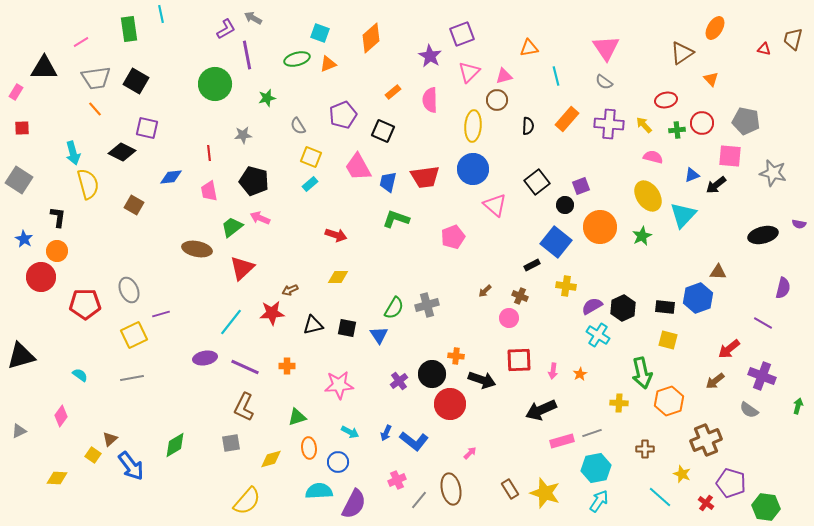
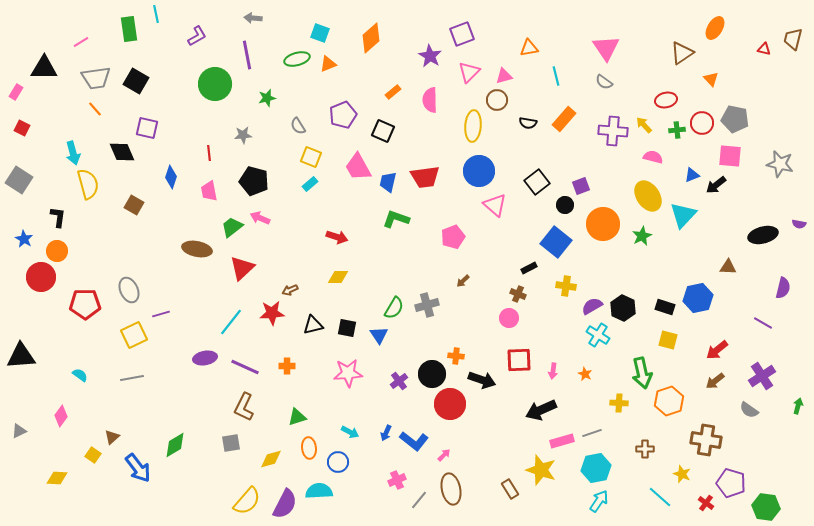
cyan line at (161, 14): moved 5 px left
gray arrow at (253, 18): rotated 24 degrees counterclockwise
purple L-shape at (226, 29): moved 29 px left, 7 px down
orange rectangle at (567, 119): moved 3 px left
gray pentagon at (746, 121): moved 11 px left, 2 px up
purple cross at (609, 124): moved 4 px right, 7 px down
black semicircle at (528, 126): moved 3 px up; rotated 96 degrees clockwise
red square at (22, 128): rotated 28 degrees clockwise
black diamond at (122, 152): rotated 40 degrees clockwise
blue circle at (473, 169): moved 6 px right, 2 px down
gray star at (773, 173): moved 7 px right, 9 px up
blue diamond at (171, 177): rotated 65 degrees counterclockwise
orange circle at (600, 227): moved 3 px right, 3 px up
red arrow at (336, 235): moved 1 px right, 2 px down
black rectangle at (532, 265): moved 3 px left, 3 px down
brown triangle at (718, 272): moved 10 px right, 5 px up
brown arrow at (485, 291): moved 22 px left, 10 px up
brown cross at (520, 296): moved 2 px left, 2 px up
blue hexagon at (698, 298): rotated 8 degrees clockwise
black rectangle at (665, 307): rotated 12 degrees clockwise
black hexagon at (623, 308): rotated 10 degrees counterclockwise
red arrow at (729, 349): moved 12 px left, 1 px down
black triangle at (21, 356): rotated 12 degrees clockwise
orange star at (580, 374): moved 5 px right; rotated 16 degrees counterclockwise
purple cross at (762, 376): rotated 36 degrees clockwise
pink star at (339, 385): moved 9 px right, 12 px up
brown triangle at (110, 439): moved 2 px right, 2 px up
brown cross at (706, 440): rotated 32 degrees clockwise
pink arrow at (470, 453): moved 26 px left, 2 px down
blue arrow at (131, 466): moved 7 px right, 2 px down
yellow star at (545, 493): moved 4 px left, 23 px up
purple semicircle at (354, 504): moved 69 px left
